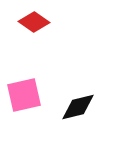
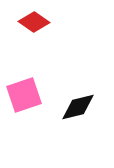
pink square: rotated 6 degrees counterclockwise
